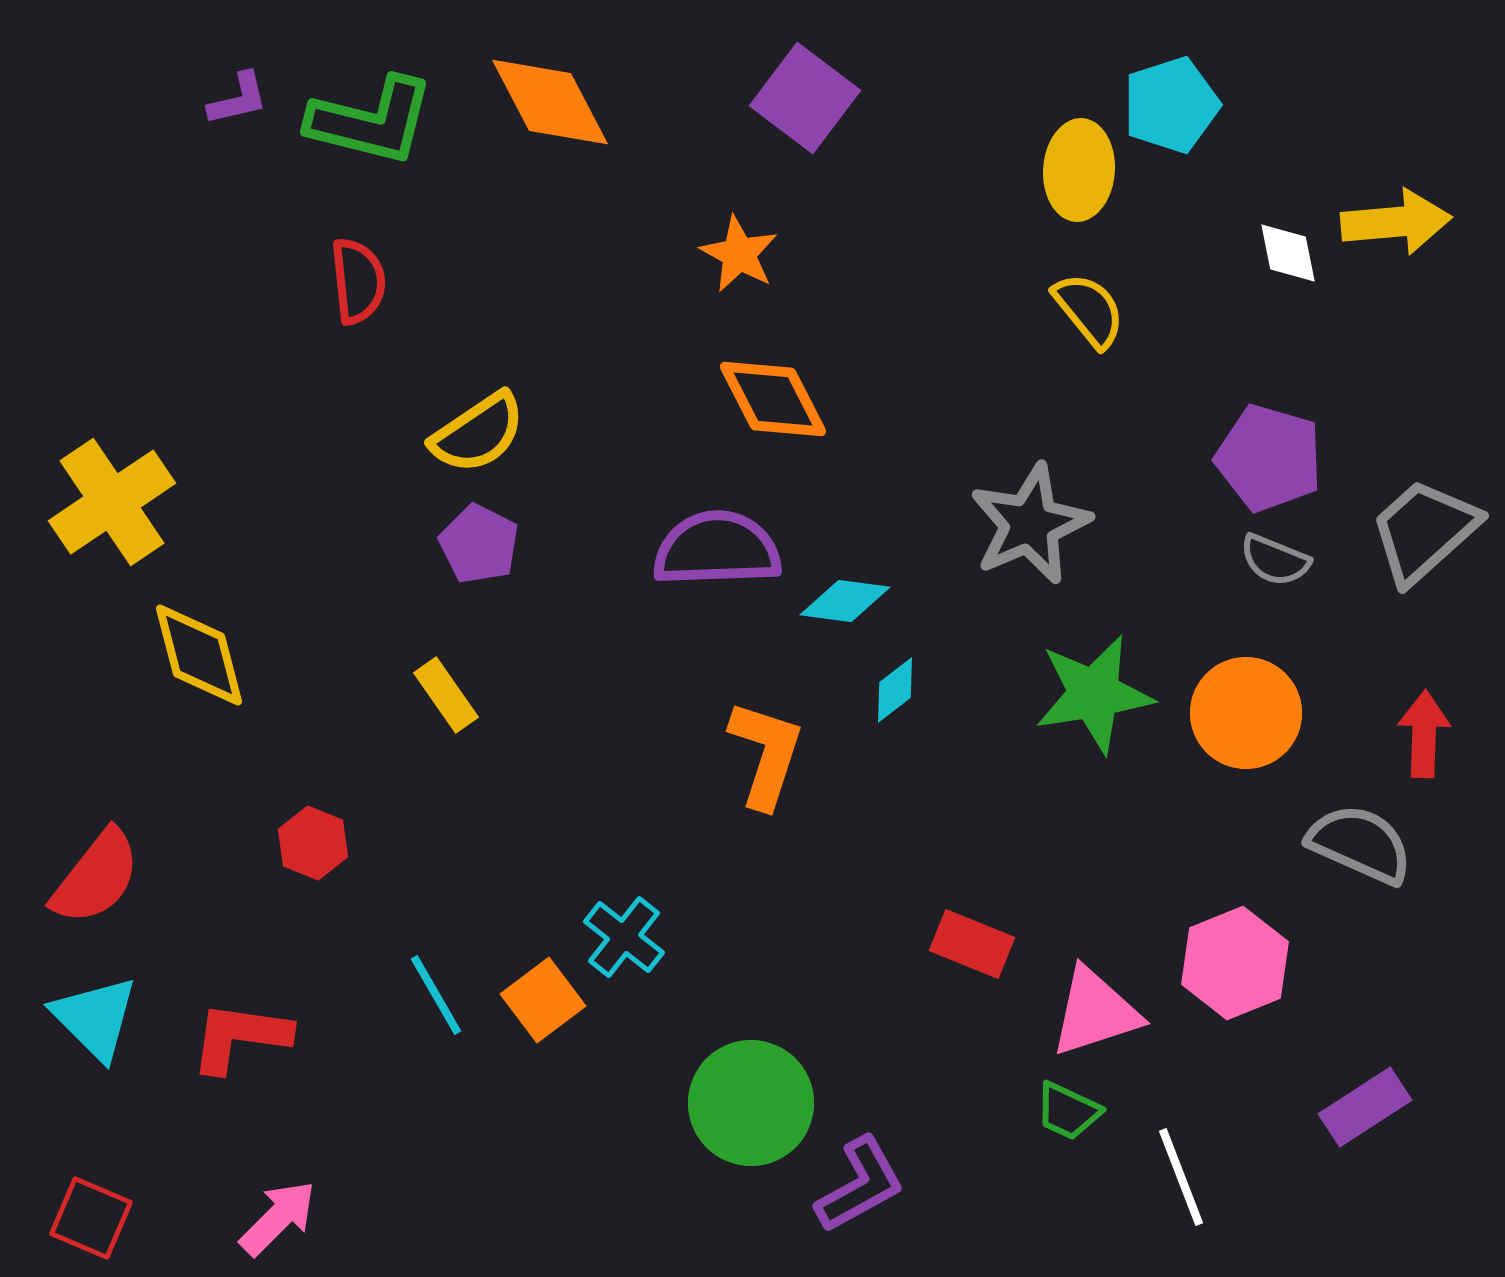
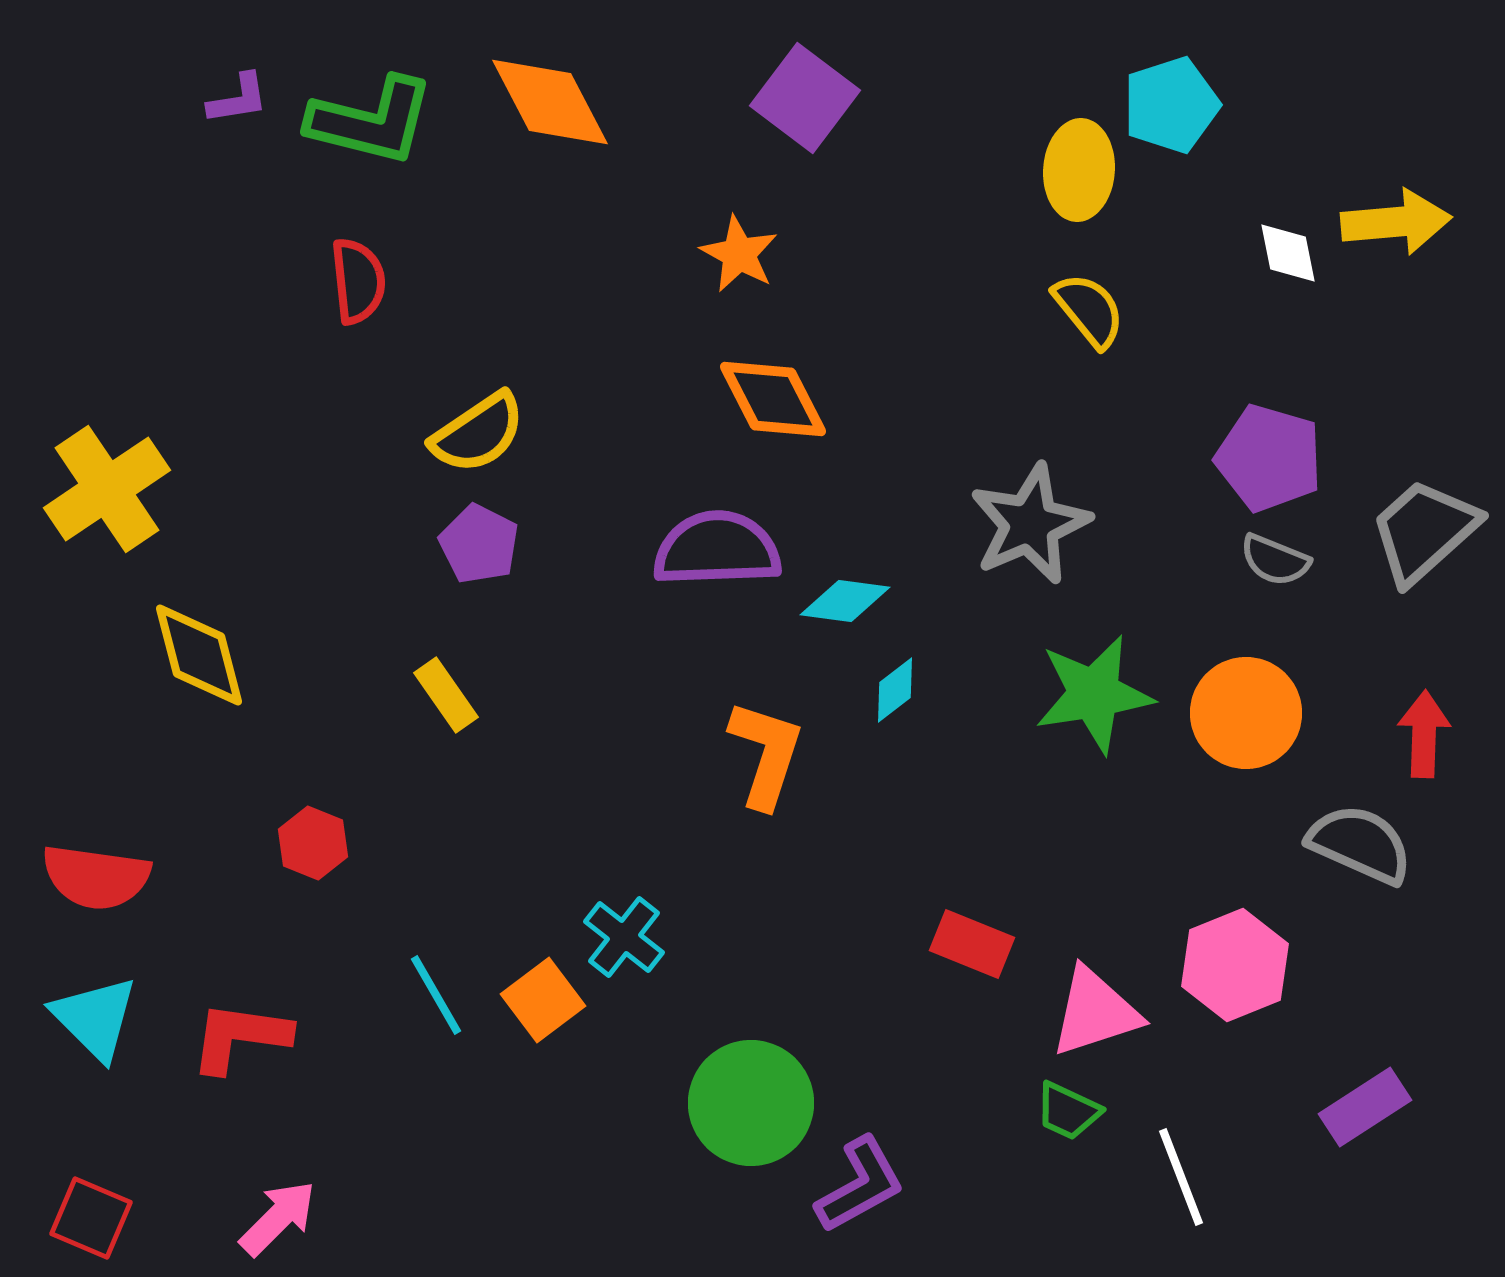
purple L-shape at (238, 99): rotated 4 degrees clockwise
yellow cross at (112, 502): moved 5 px left, 13 px up
red semicircle at (96, 877): rotated 60 degrees clockwise
pink hexagon at (1235, 963): moved 2 px down
